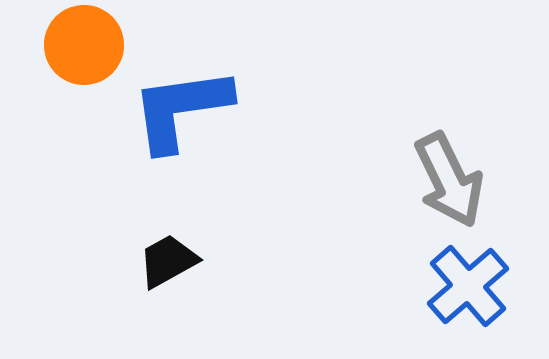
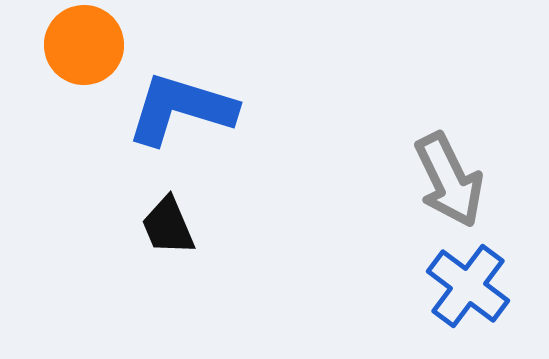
blue L-shape: rotated 25 degrees clockwise
black trapezoid: moved 35 px up; rotated 84 degrees counterclockwise
blue cross: rotated 12 degrees counterclockwise
